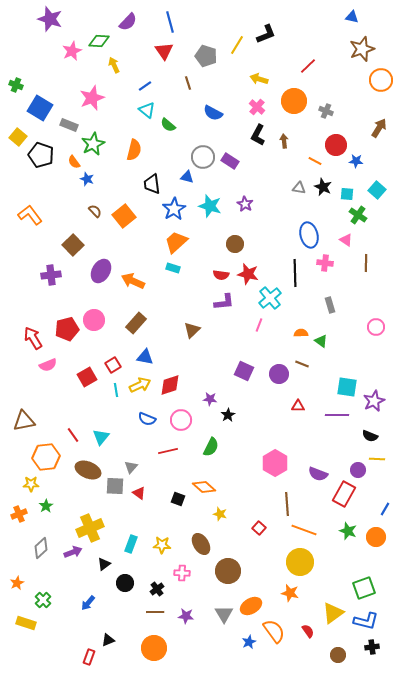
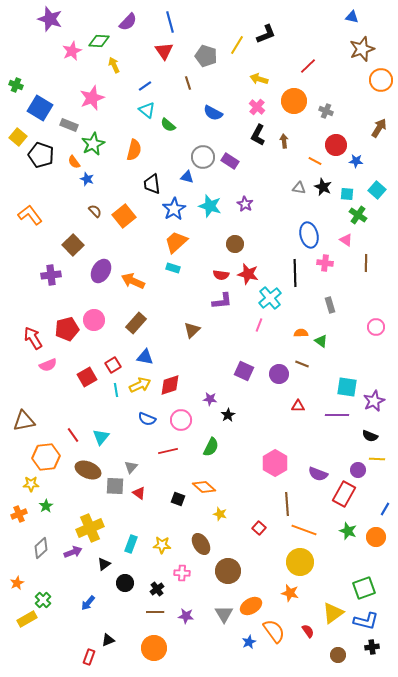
purple L-shape at (224, 302): moved 2 px left, 1 px up
yellow rectangle at (26, 623): moved 1 px right, 4 px up; rotated 48 degrees counterclockwise
